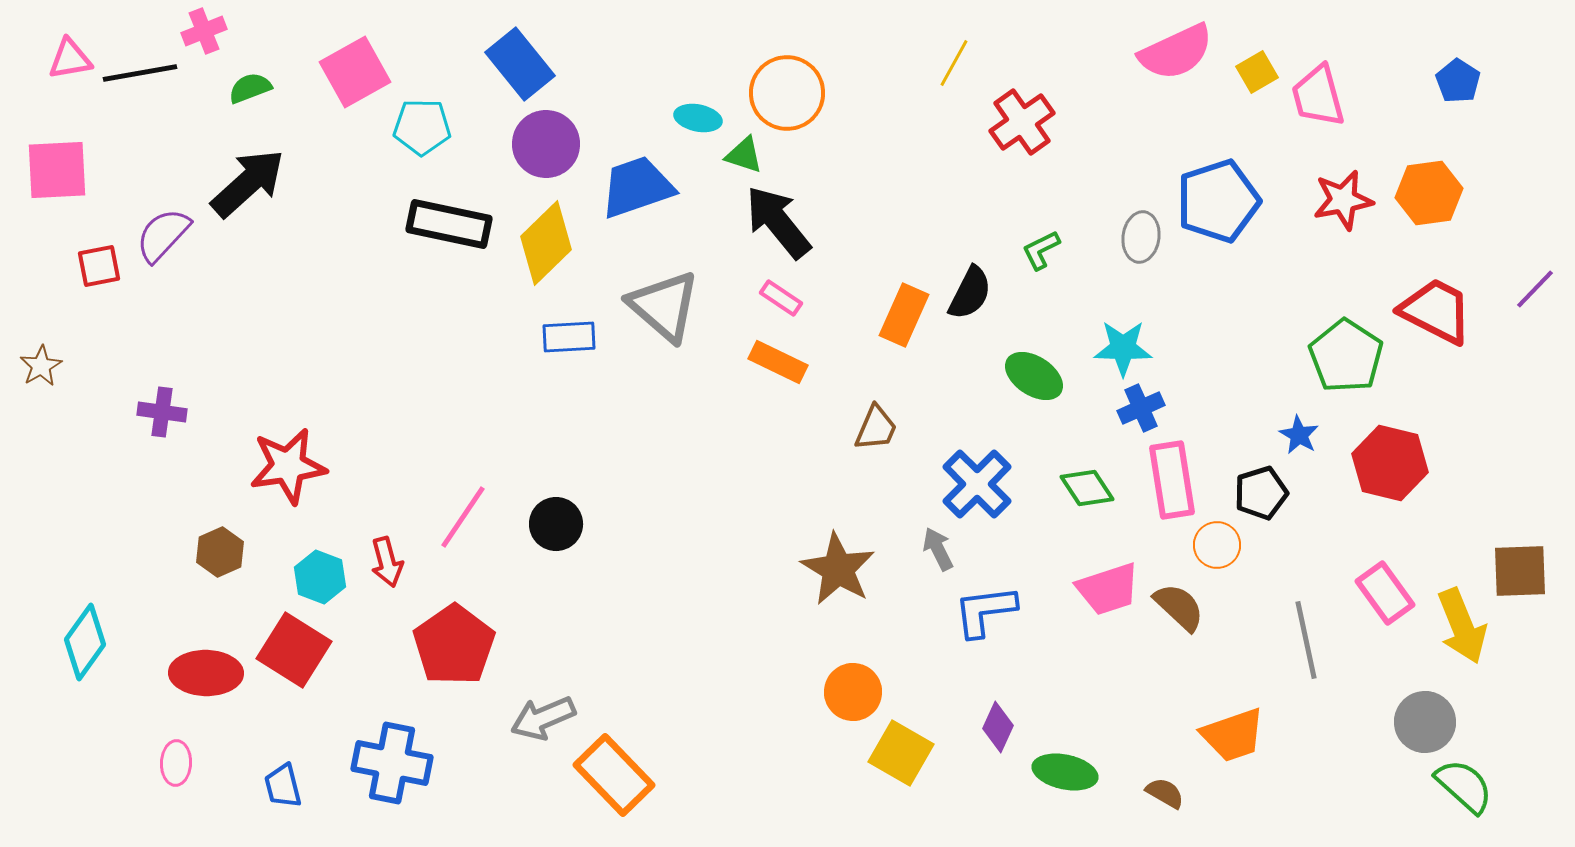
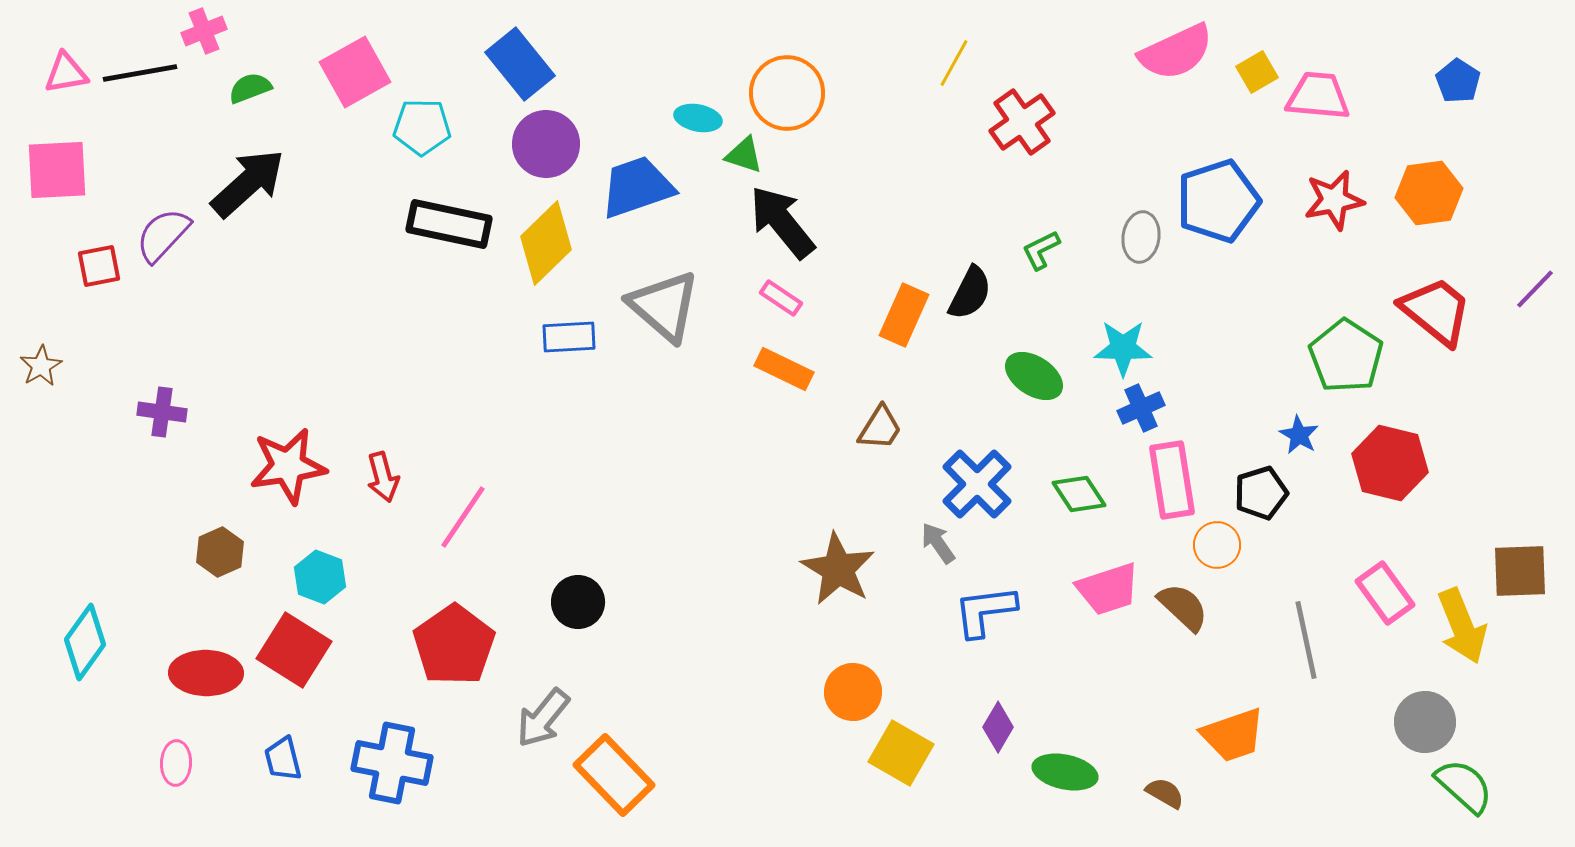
pink triangle at (70, 59): moved 4 px left, 14 px down
pink trapezoid at (1318, 96): rotated 110 degrees clockwise
red star at (1343, 200): moved 9 px left
black arrow at (778, 222): moved 4 px right
red trapezoid at (1436, 311): rotated 12 degrees clockwise
orange rectangle at (778, 362): moved 6 px right, 7 px down
brown trapezoid at (876, 428): moved 4 px right; rotated 9 degrees clockwise
green diamond at (1087, 488): moved 8 px left, 6 px down
black circle at (556, 524): moved 22 px right, 78 px down
gray arrow at (938, 549): moved 6 px up; rotated 9 degrees counterclockwise
red arrow at (387, 562): moved 4 px left, 85 px up
brown semicircle at (1179, 607): moved 4 px right
gray arrow at (543, 718): rotated 28 degrees counterclockwise
purple diamond at (998, 727): rotated 6 degrees clockwise
blue trapezoid at (283, 786): moved 27 px up
